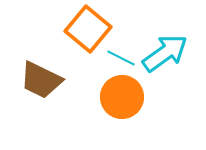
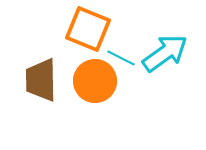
orange square: rotated 18 degrees counterclockwise
brown trapezoid: rotated 63 degrees clockwise
orange circle: moved 27 px left, 16 px up
